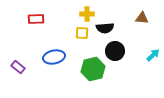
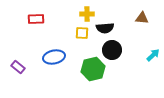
black circle: moved 3 px left, 1 px up
